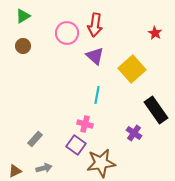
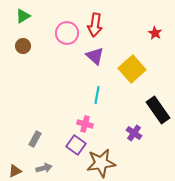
black rectangle: moved 2 px right
gray rectangle: rotated 14 degrees counterclockwise
